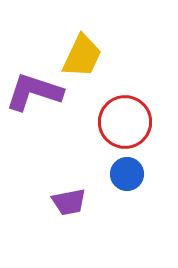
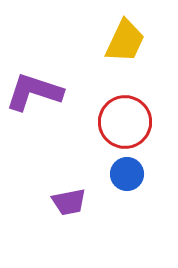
yellow trapezoid: moved 43 px right, 15 px up
